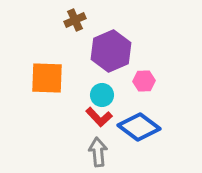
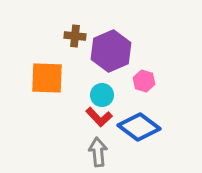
brown cross: moved 16 px down; rotated 30 degrees clockwise
pink hexagon: rotated 20 degrees clockwise
